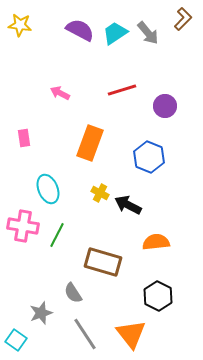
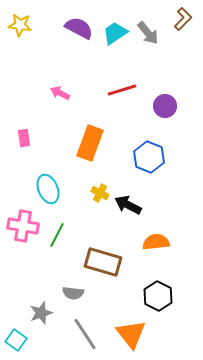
purple semicircle: moved 1 px left, 2 px up
gray semicircle: rotated 50 degrees counterclockwise
